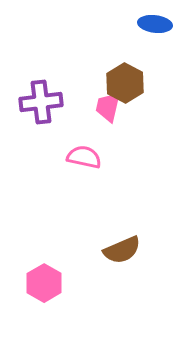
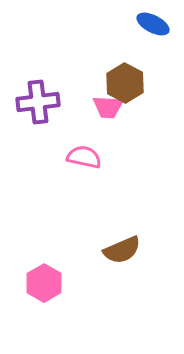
blue ellipse: moved 2 px left; rotated 20 degrees clockwise
purple cross: moved 3 px left
pink trapezoid: rotated 100 degrees counterclockwise
